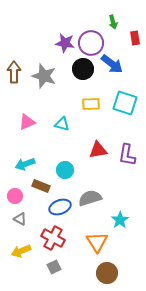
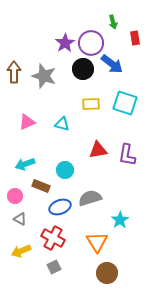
purple star: rotated 30 degrees clockwise
